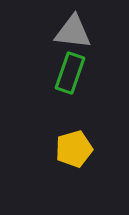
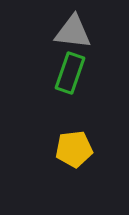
yellow pentagon: rotated 9 degrees clockwise
